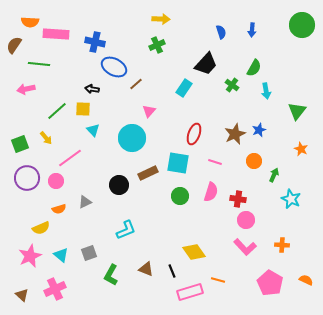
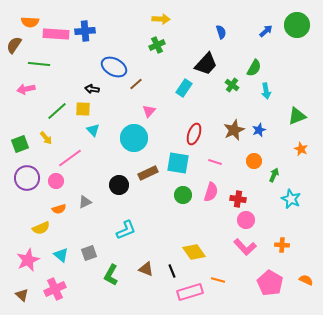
green circle at (302, 25): moved 5 px left
blue arrow at (252, 30): moved 14 px right, 1 px down; rotated 136 degrees counterclockwise
blue cross at (95, 42): moved 10 px left, 11 px up; rotated 18 degrees counterclockwise
green triangle at (297, 111): moved 5 px down; rotated 30 degrees clockwise
brown star at (235, 134): moved 1 px left, 4 px up
cyan circle at (132, 138): moved 2 px right
green circle at (180, 196): moved 3 px right, 1 px up
pink star at (30, 256): moved 2 px left, 4 px down
